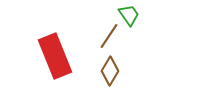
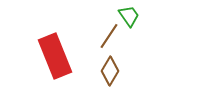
green trapezoid: moved 1 px down
